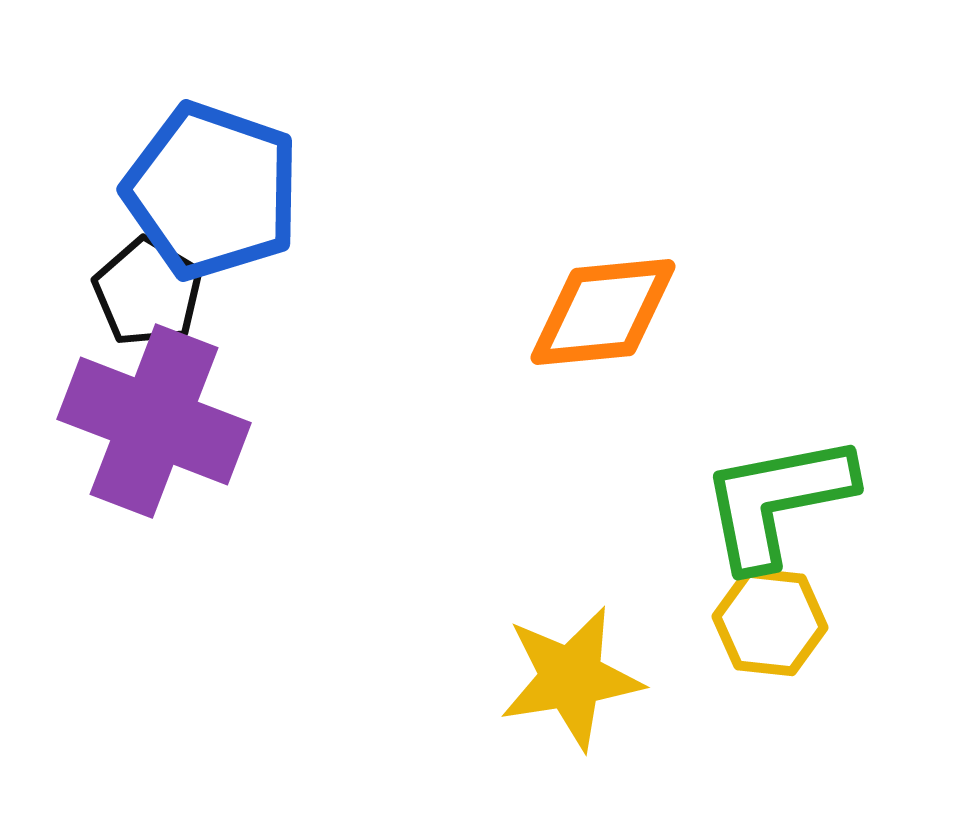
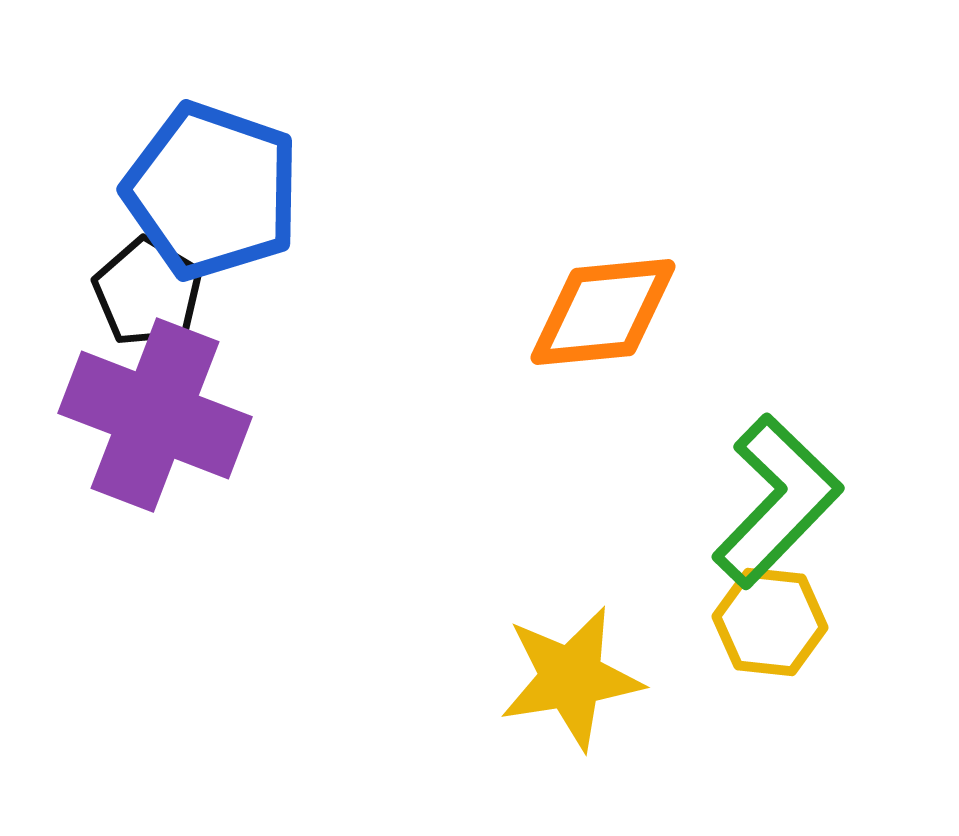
purple cross: moved 1 px right, 6 px up
green L-shape: rotated 145 degrees clockwise
